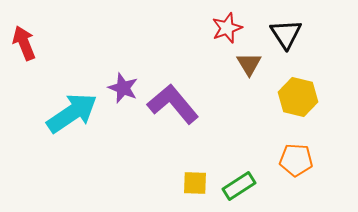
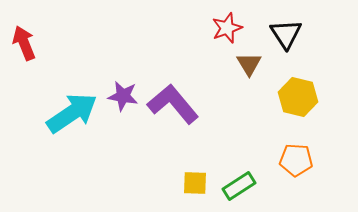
purple star: moved 8 px down; rotated 12 degrees counterclockwise
